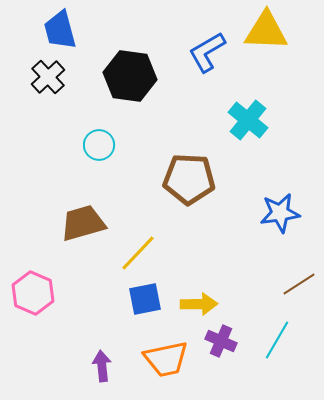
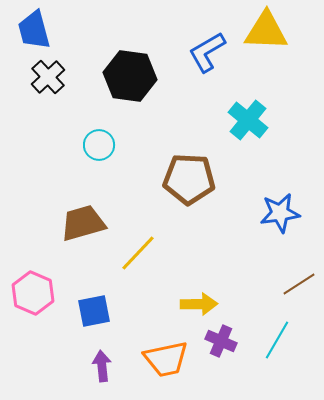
blue trapezoid: moved 26 px left
blue square: moved 51 px left, 12 px down
